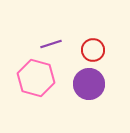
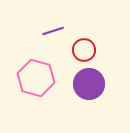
purple line: moved 2 px right, 13 px up
red circle: moved 9 px left
